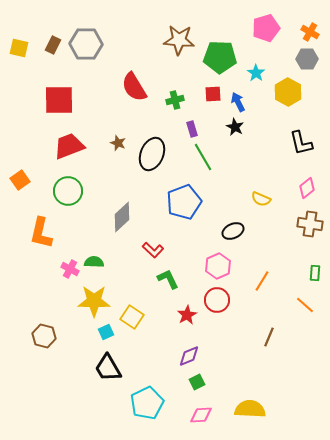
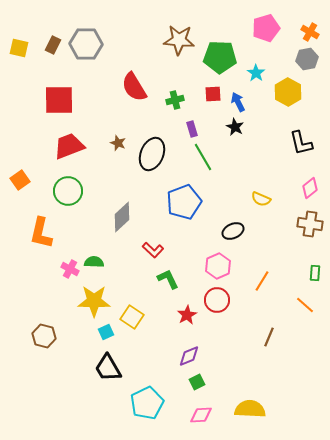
gray hexagon at (307, 59): rotated 10 degrees counterclockwise
pink diamond at (307, 188): moved 3 px right
